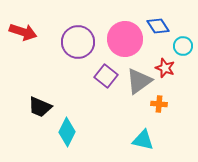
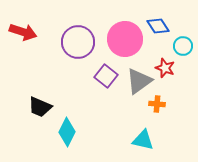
orange cross: moved 2 px left
